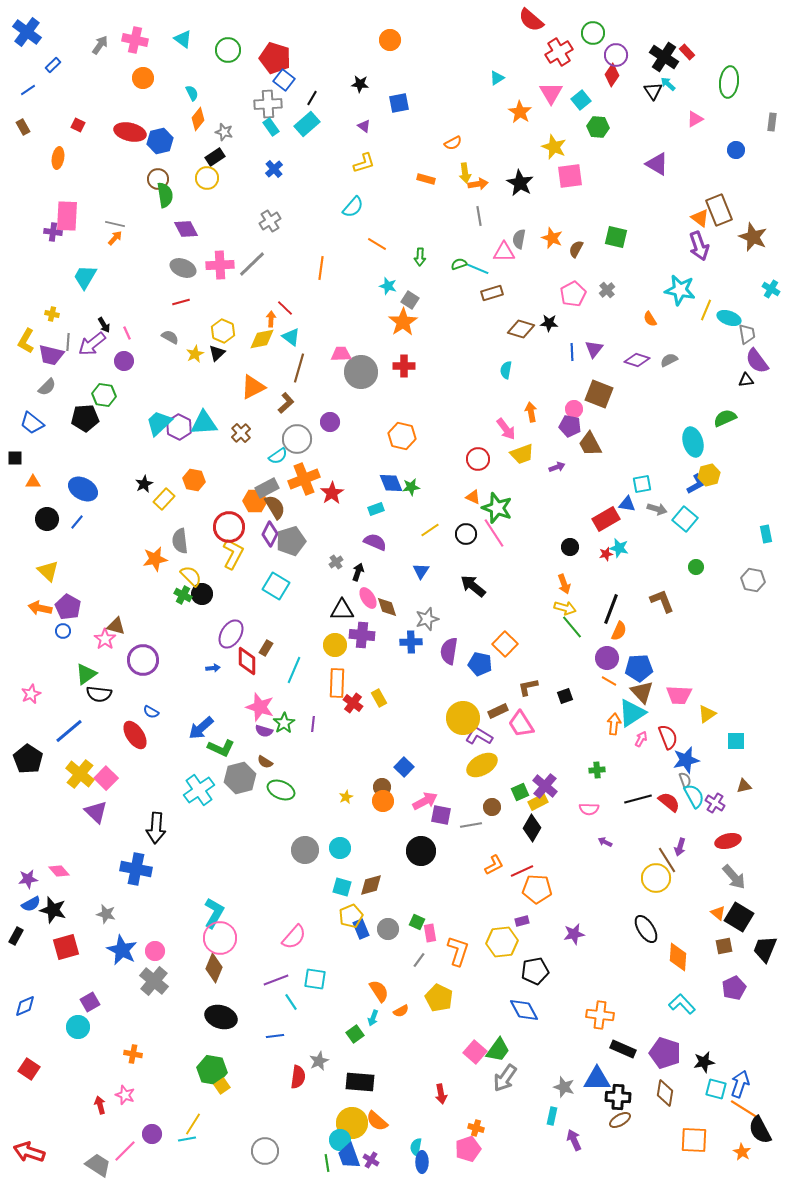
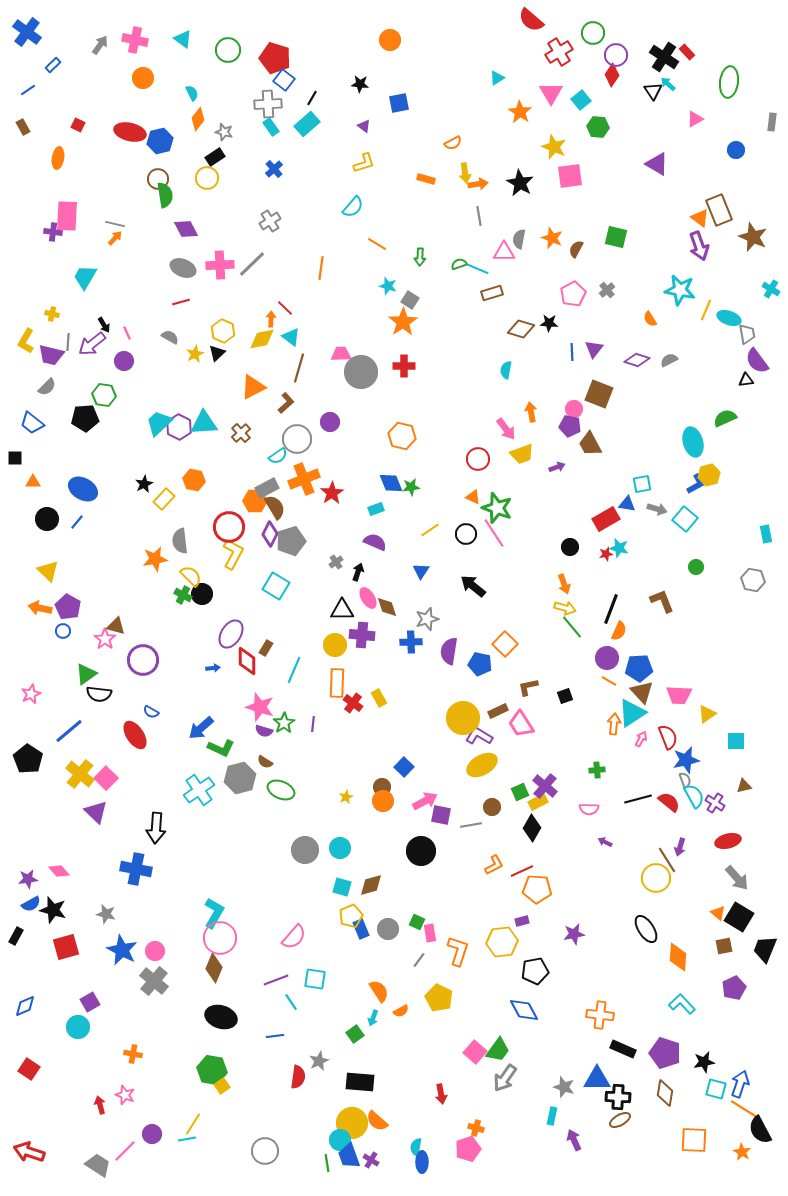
gray arrow at (734, 877): moved 3 px right, 1 px down
